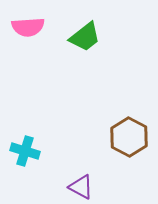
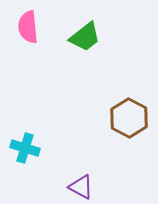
pink semicircle: rotated 88 degrees clockwise
brown hexagon: moved 19 px up
cyan cross: moved 3 px up
